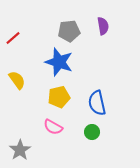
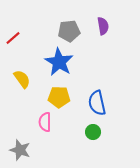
blue star: rotated 12 degrees clockwise
yellow semicircle: moved 5 px right, 1 px up
yellow pentagon: rotated 15 degrees clockwise
pink semicircle: moved 8 px left, 5 px up; rotated 60 degrees clockwise
green circle: moved 1 px right
gray star: rotated 20 degrees counterclockwise
